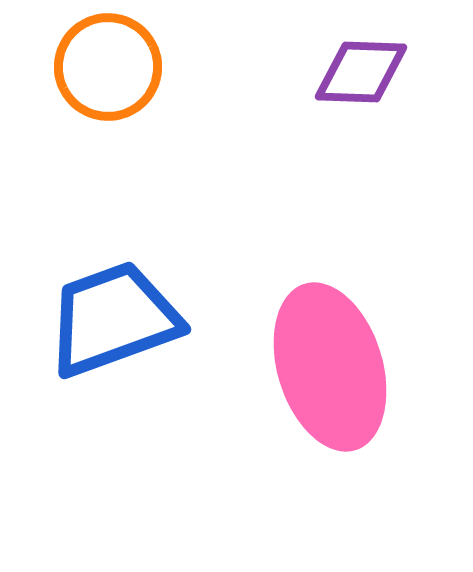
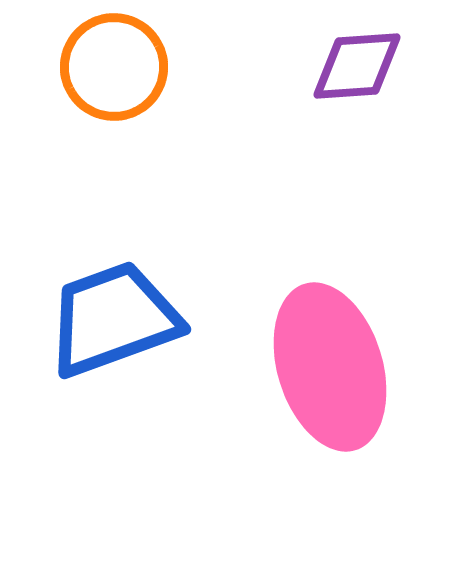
orange circle: moved 6 px right
purple diamond: moved 4 px left, 6 px up; rotated 6 degrees counterclockwise
